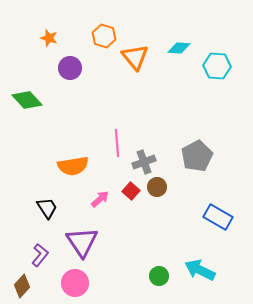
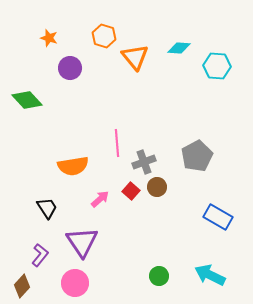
cyan arrow: moved 10 px right, 5 px down
